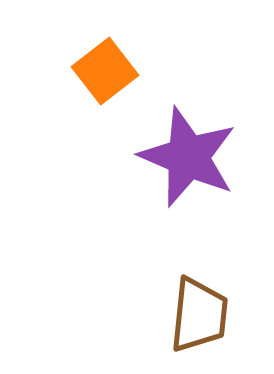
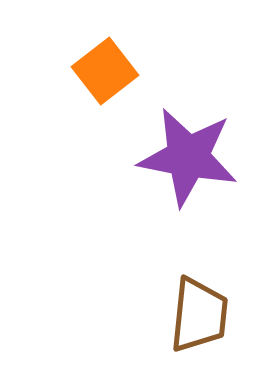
purple star: rotated 12 degrees counterclockwise
